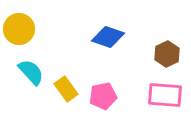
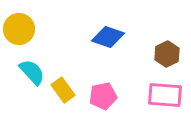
cyan semicircle: moved 1 px right
yellow rectangle: moved 3 px left, 1 px down
